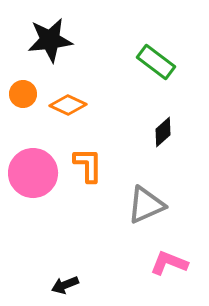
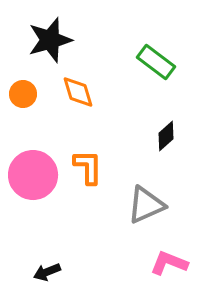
black star: rotated 9 degrees counterclockwise
orange diamond: moved 10 px right, 13 px up; rotated 48 degrees clockwise
black diamond: moved 3 px right, 4 px down
orange L-shape: moved 2 px down
pink circle: moved 2 px down
black arrow: moved 18 px left, 13 px up
